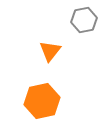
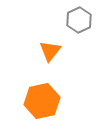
gray hexagon: moved 5 px left; rotated 15 degrees counterclockwise
